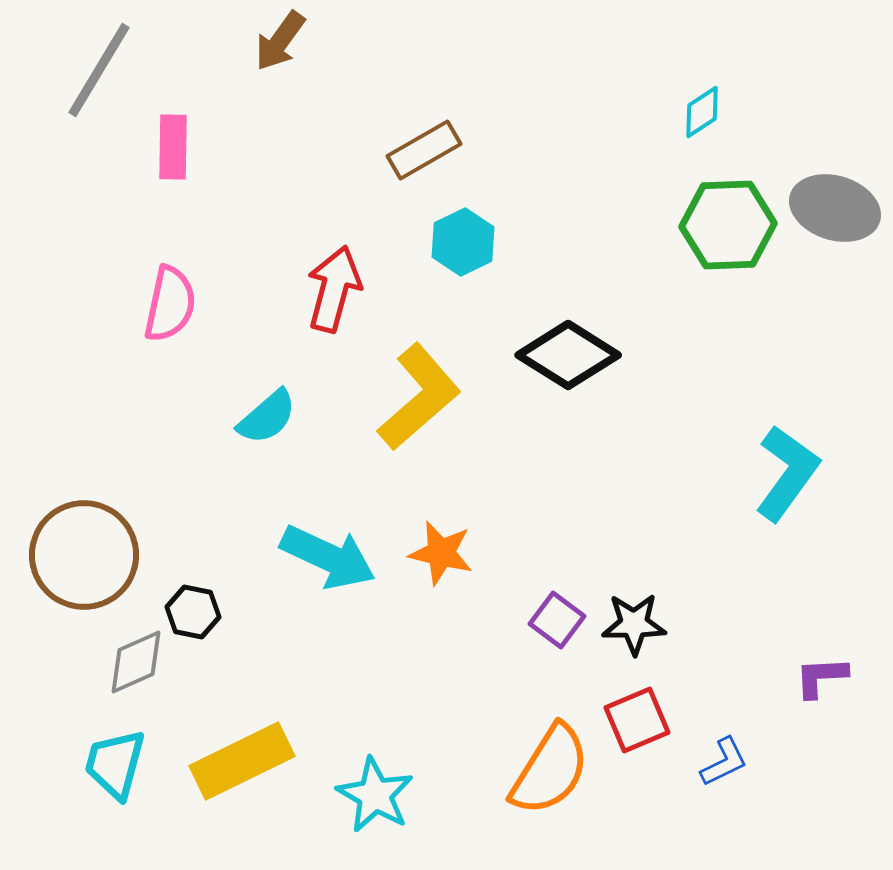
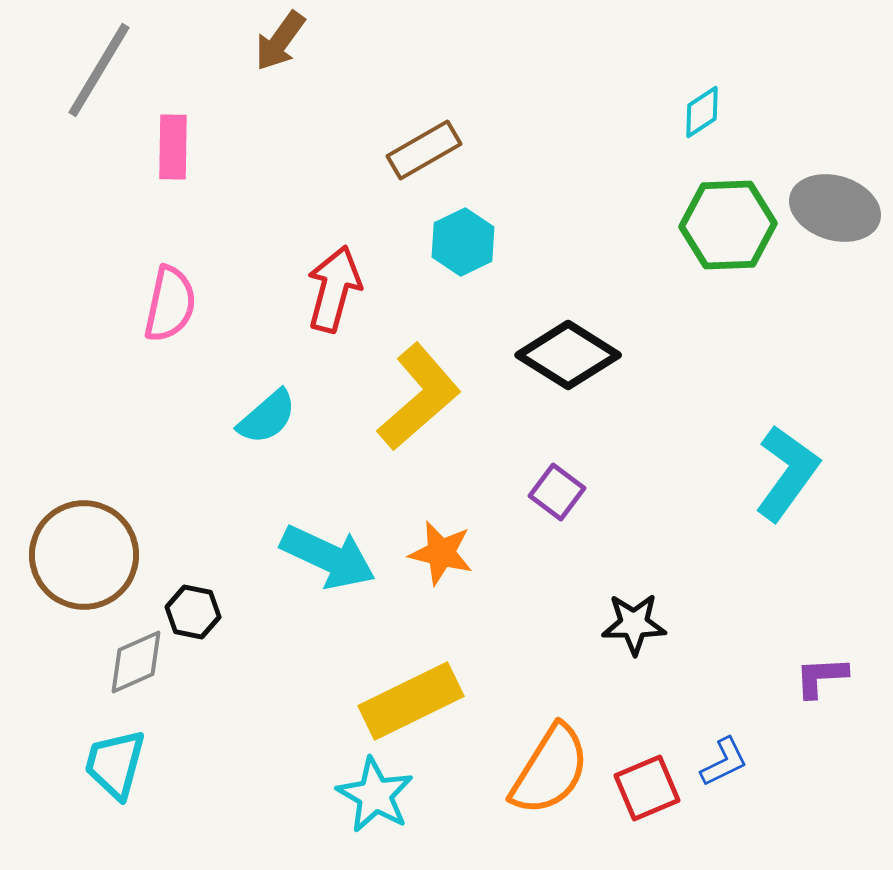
purple square: moved 128 px up
red square: moved 10 px right, 68 px down
yellow rectangle: moved 169 px right, 60 px up
